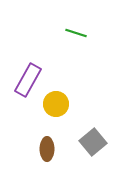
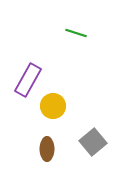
yellow circle: moved 3 px left, 2 px down
